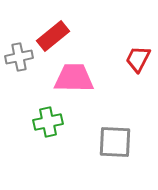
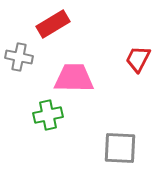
red rectangle: moved 12 px up; rotated 8 degrees clockwise
gray cross: rotated 24 degrees clockwise
green cross: moved 7 px up
gray square: moved 5 px right, 6 px down
